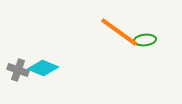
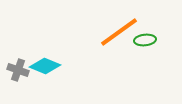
orange line: rotated 72 degrees counterclockwise
cyan diamond: moved 2 px right, 2 px up
